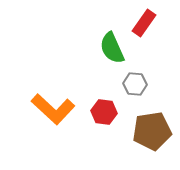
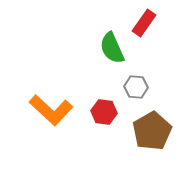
gray hexagon: moved 1 px right, 3 px down
orange L-shape: moved 2 px left, 1 px down
brown pentagon: rotated 21 degrees counterclockwise
